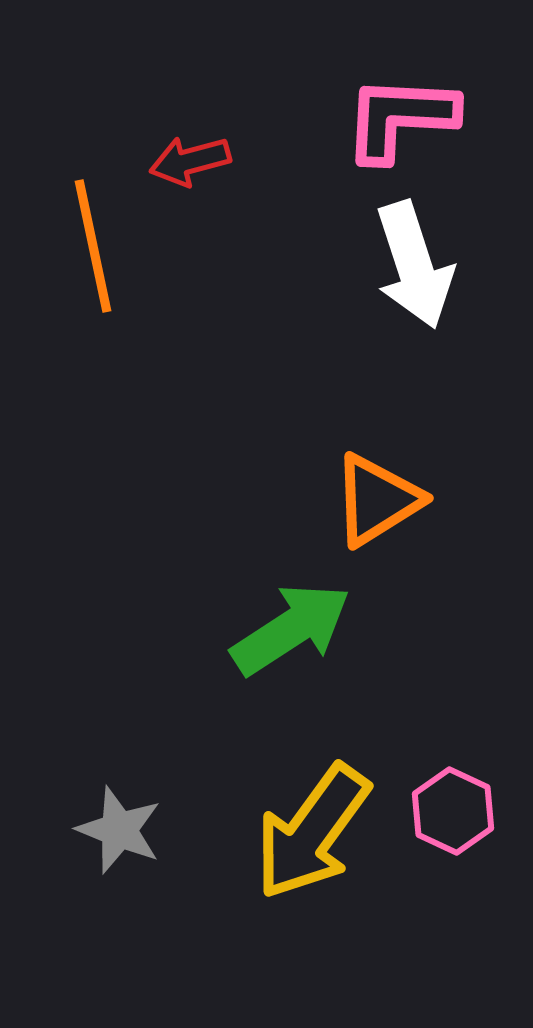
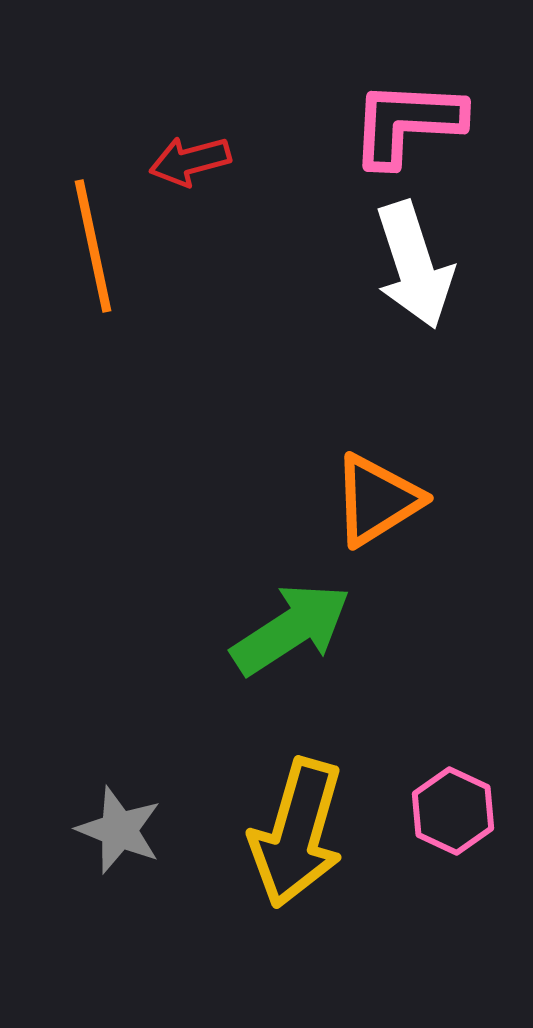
pink L-shape: moved 7 px right, 5 px down
yellow arrow: moved 15 px left, 1 px down; rotated 20 degrees counterclockwise
